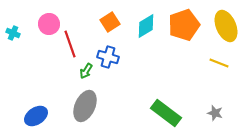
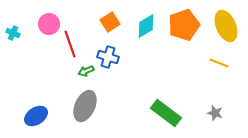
green arrow: rotated 35 degrees clockwise
